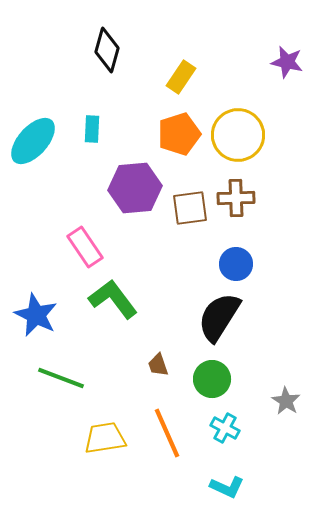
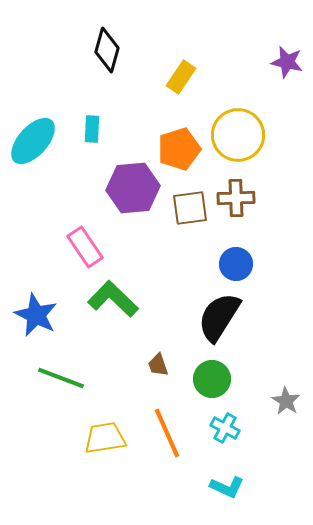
orange pentagon: moved 15 px down
purple hexagon: moved 2 px left
green L-shape: rotated 9 degrees counterclockwise
